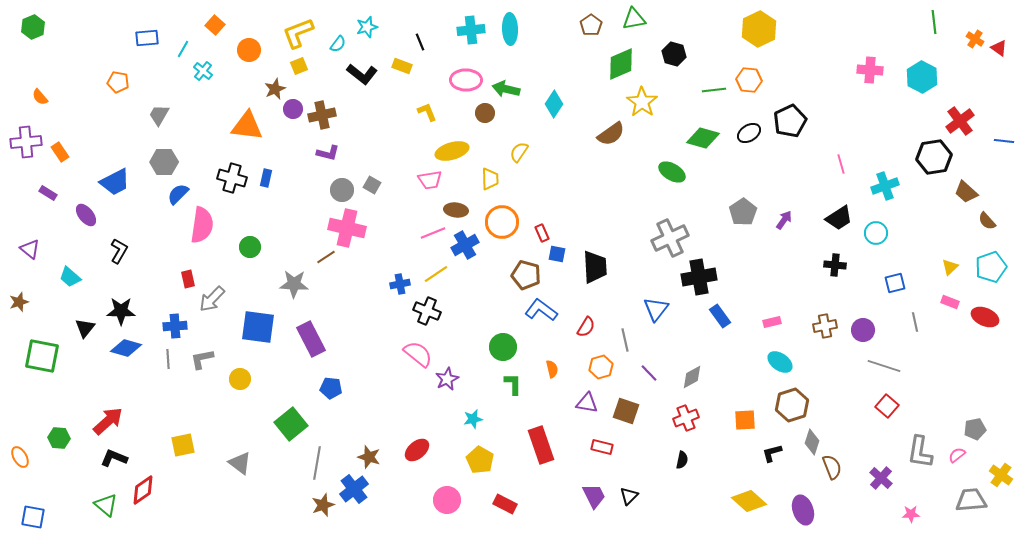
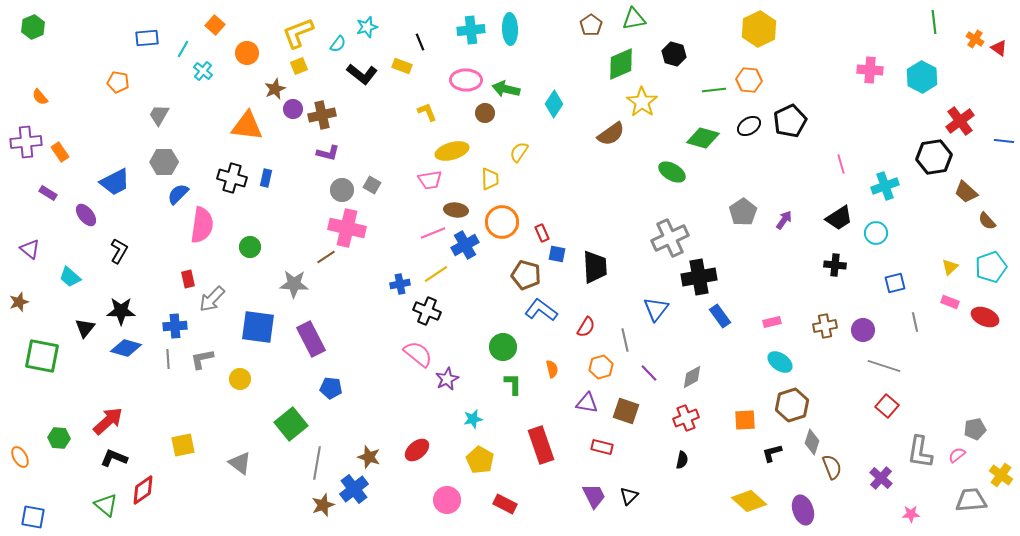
orange circle at (249, 50): moved 2 px left, 3 px down
black ellipse at (749, 133): moved 7 px up
